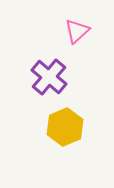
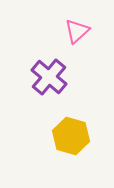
yellow hexagon: moved 6 px right, 9 px down; rotated 21 degrees counterclockwise
